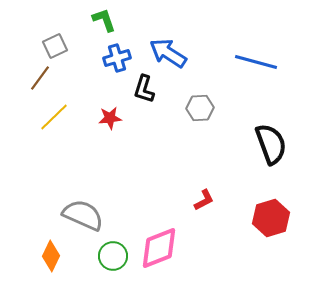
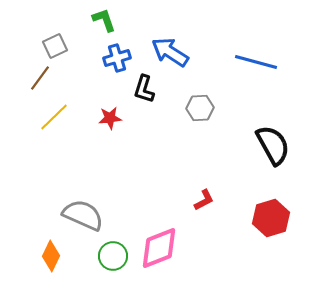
blue arrow: moved 2 px right, 1 px up
black semicircle: moved 2 px right, 1 px down; rotated 9 degrees counterclockwise
